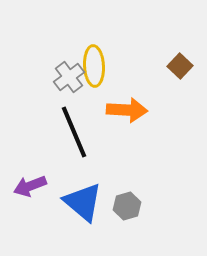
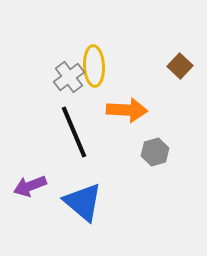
gray hexagon: moved 28 px right, 54 px up
